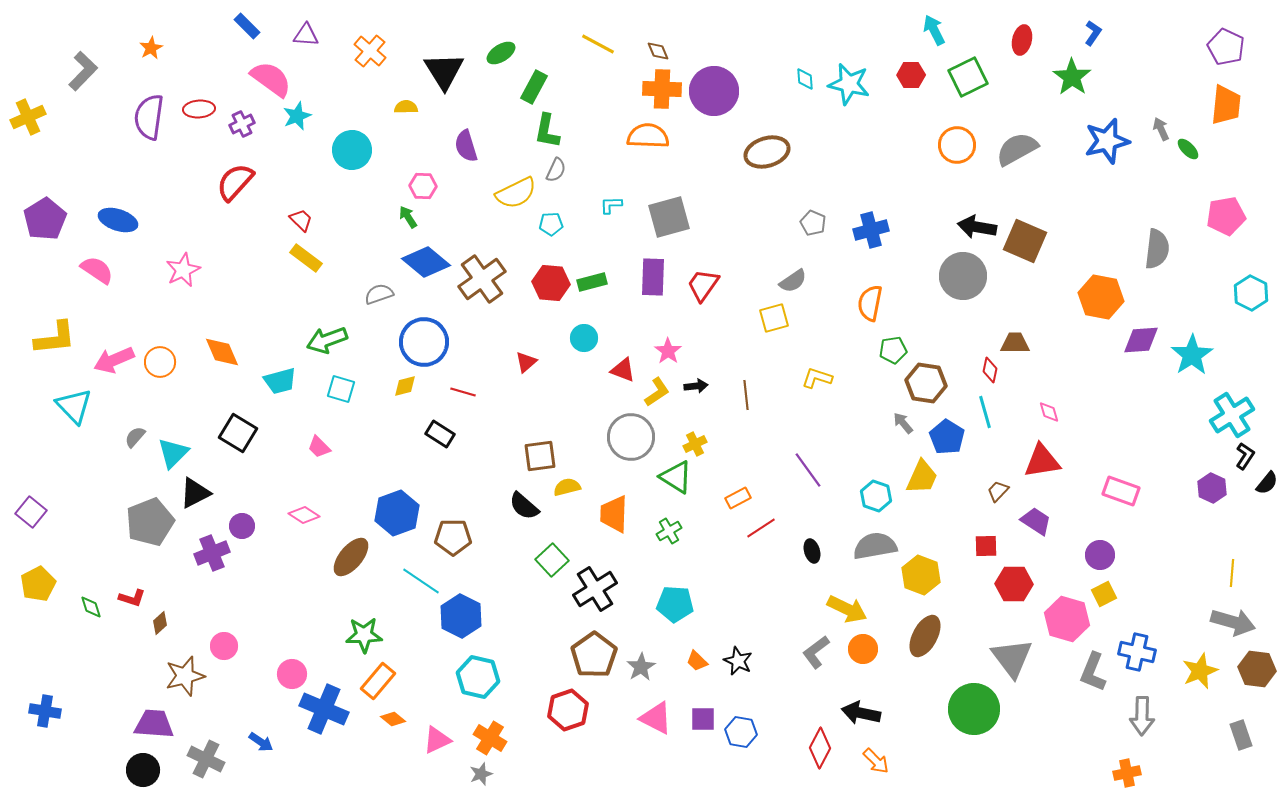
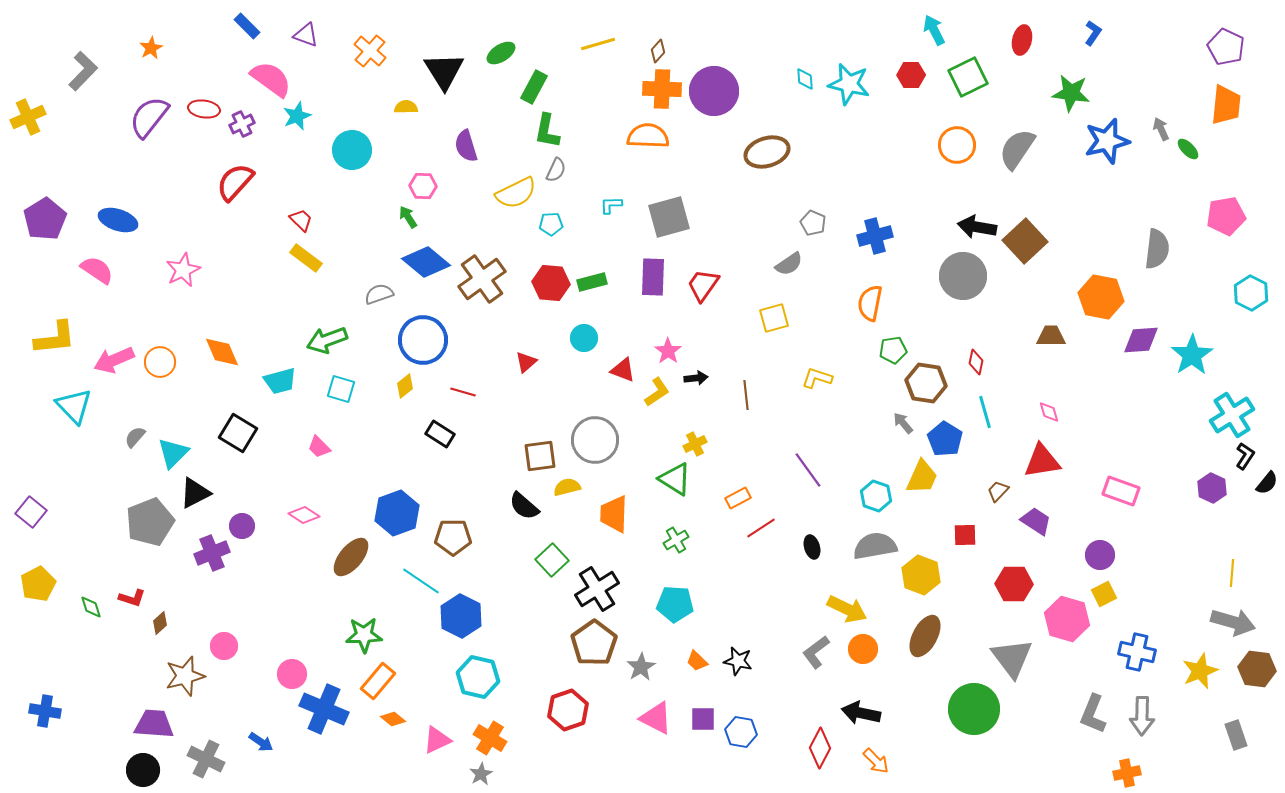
purple triangle at (306, 35): rotated 16 degrees clockwise
yellow line at (598, 44): rotated 44 degrees counterclockwise
brown diamond at (658, 51): rotated 65 degrees clockwise
green star at (1072, 77): moved 1 px left, 16 px down; rotated 27 degrees counterclockwise
red ellipse at (199, 109): moved 5 px right; rotated 12 degrees clockwise
purple semicircle at (149, 117): rotated 30 degrees clockwise
gray semicircle at (1017, 149): rotated 27 degrees counterclockwise
blue cross at (871, 230): moved 4 px right, 6 px down
brown square at (1025, 241): rotated 24 degrees clockwise
gray semicircle at (793, 281): moved 4 px left, 17 px up
blue circle at (424, 342): moved 1 px left, 2 px up
brown trapezoid at (1015, 343): moved 36 px right, 7 px up
red diamond at (990, 370): moved 14 px left, 8 px up
yellow diamond at (405, 386): rotated 25 degrees counterclockwise
black arrow at (696, 386): moved 8 px up
gray circle at (631, 437): moved 36 px left, 3 px down
blue pentagon at (947, 437): moved 2 px left, 2 px down
green triangle at (676, 477): moved 1 px left, 2 px down
green cross at (669, 531): moved 7 px right, 9 px down
red square at (986, 546): moved 21 px left, 11 px up
black ellipse at (812, 551): moved 4 px up
black cross at (595, 589): moved 2 px right
brown pentagon at (594, 655): moved 12 px up
black star at (738, 661): rotated 12 degrees counterclockwise
gray L-shape at (1093, 672): moved 42 px down
gray rectangle at (1241, 735): moved 5 px left
gray star at (481, 774): rotated 10 degrees counterclockwise
